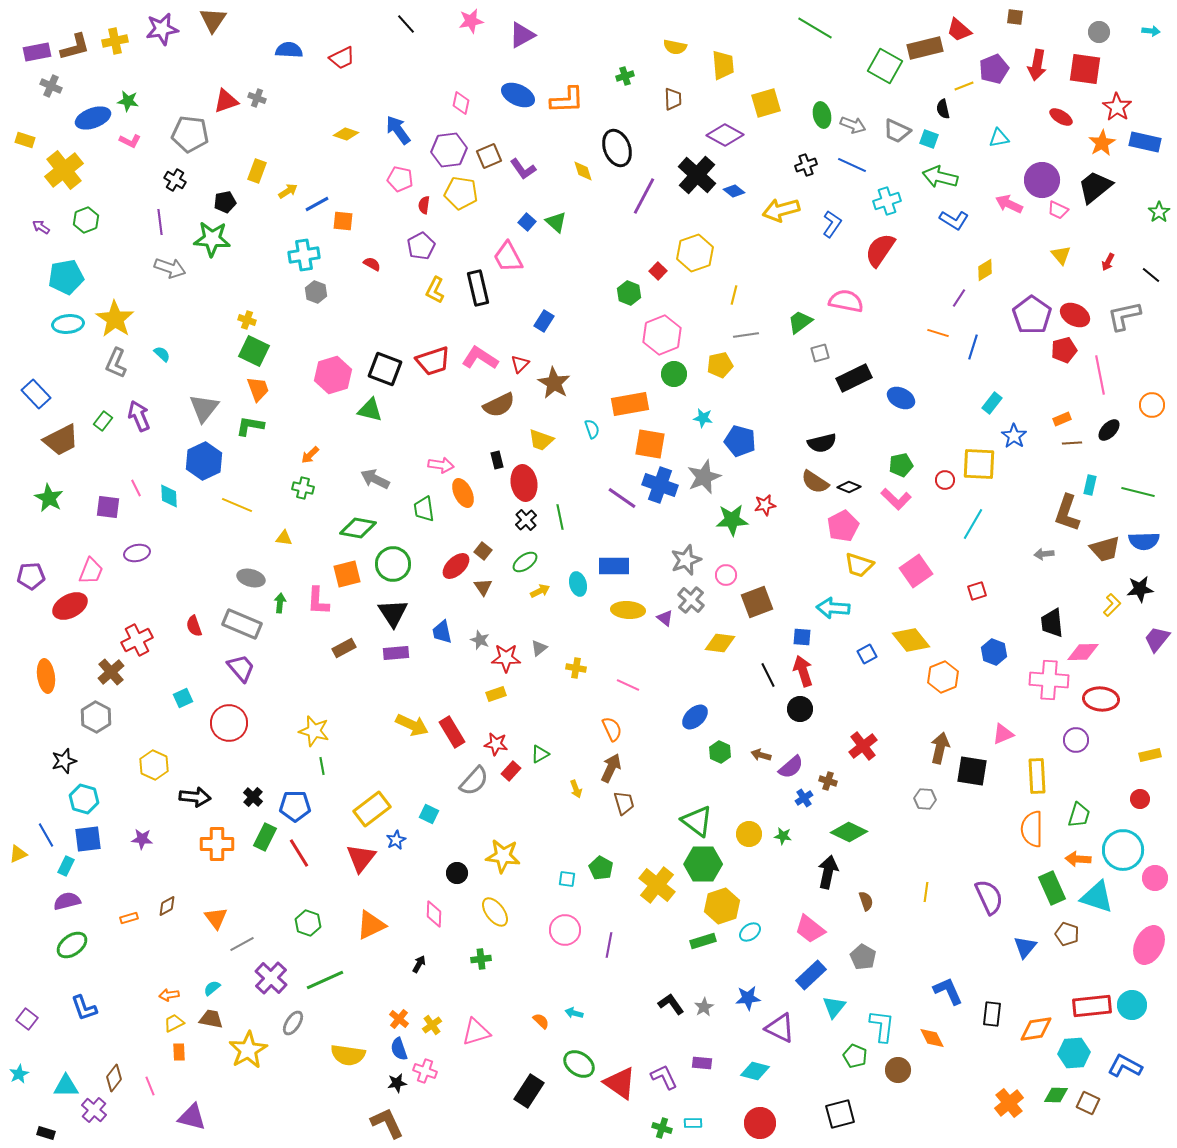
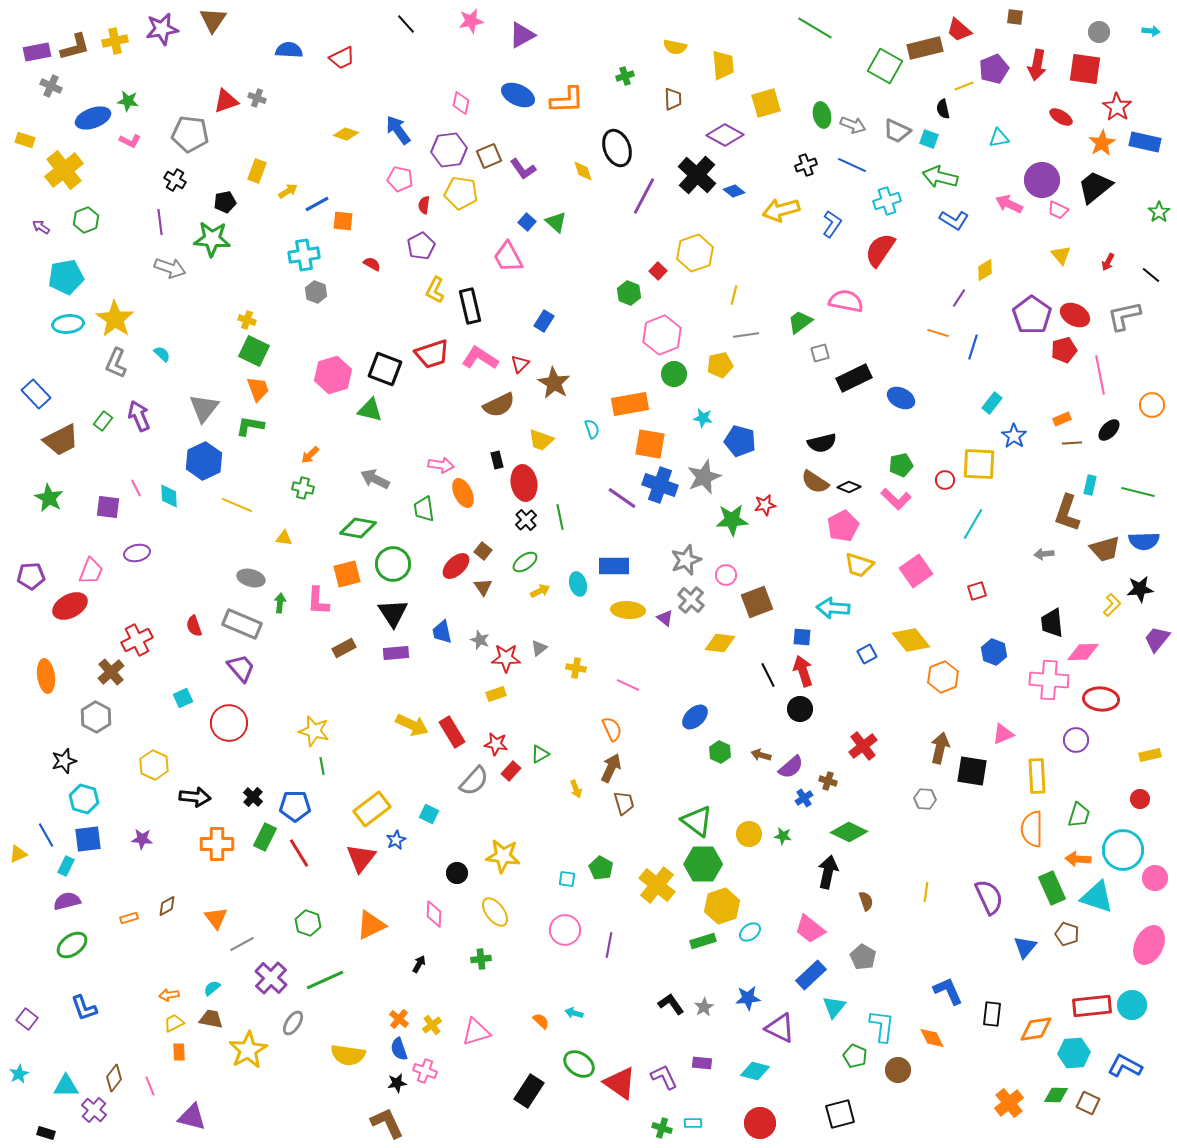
black rectangle at (478, 288): moved 8 px left, 18 px down
red trapezoid at (433, 361): moved 1 px left, 7 px up
